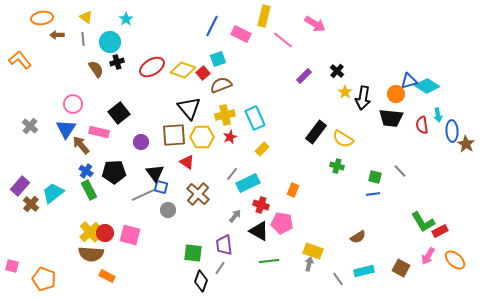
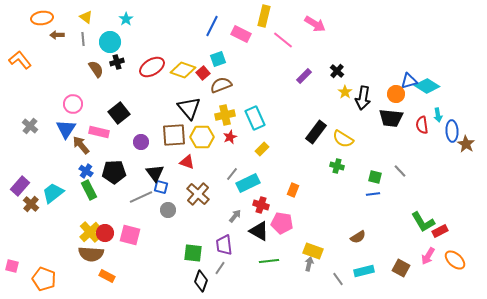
red triangle at (187, 162): rotated 14 degrees counterclockwise
gray line at (143, 195): moved 2 px left, 2 px down
